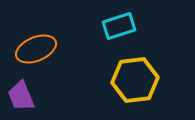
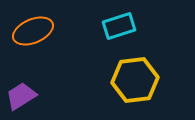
orange ellipse: moved 3 px left, 18 px up
purple trapezoid: rotated 80 degrees clockwise
